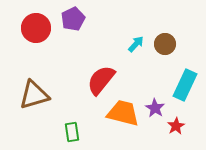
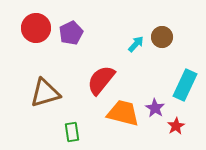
purple pentagon: moved 2 px left, 14 px down
brown circle: moved 3 px left, 7 px up
brown triangle: moved 11 px right, 2 px up
